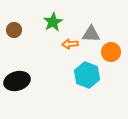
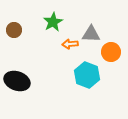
black ellipse: rotated 35 degrees clockwise
